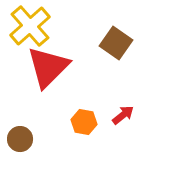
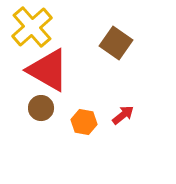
yellow cross: moved 2 px right, 1 px down
red triangle: moved 3 px down; rotated 45 degrees counterclockwise
brown circle: moved 21 px right, 31 px up
